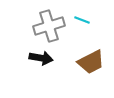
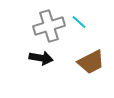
cyan line: moved 3 px left, 2 px down; rotated 21 degrees clockwise
